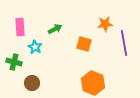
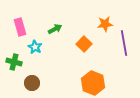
pink rectangle: rotated 12 degrees counterclockwise
orange square: rotated 28 degrees clockwise
